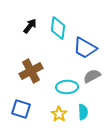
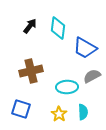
brown cross: rotated 15 degrees clockwise
